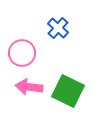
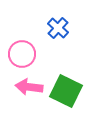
pink circle: moved 1 px down
green square: moved 2 px left
